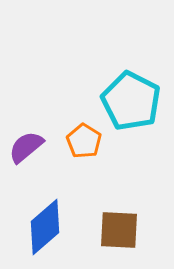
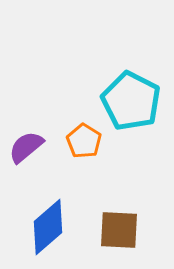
blue diamond: moved 3 px right
